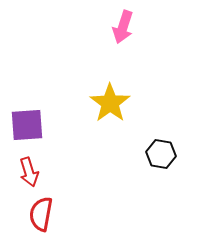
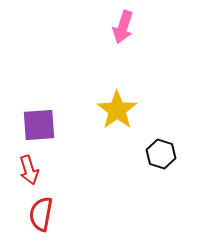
yellow star: moved 7 px right, 7 px down
purple square: moved 12 px right
black hexagon: rotated 8 degrees clockwise
red arrow: moved 2 px up
